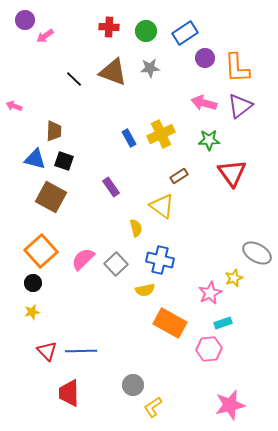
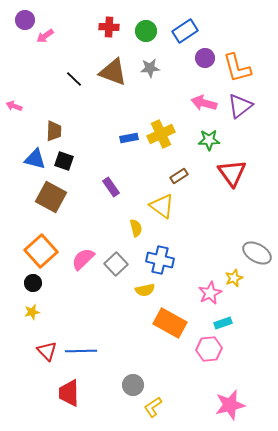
blue rectangle at (185, 33): moved 2 px up
orange L-shape at (237, 68): rotated 12 degrees counterclockwise
blue rectangle at (129, 138): rotated 72 degrees counterclockwise
